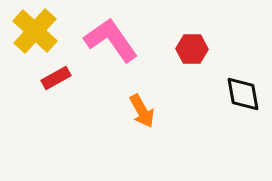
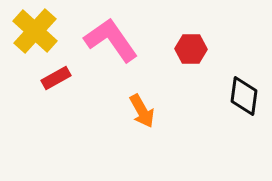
red hexagon: moved 1 px left
black diamond: moved 1 px right, 2 px down; rotated 18 degrees clockwise
